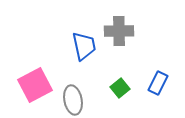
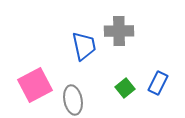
green square: moved 5 px right
